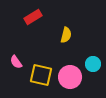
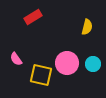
yellow semicircle: moved 21 px right, 8 px up
pink semicircle: moved 3 px up
pink circle: moved 3 px left, 14 px up
